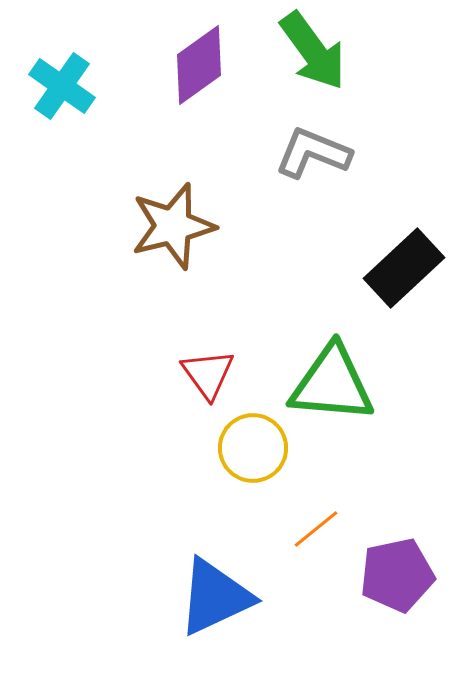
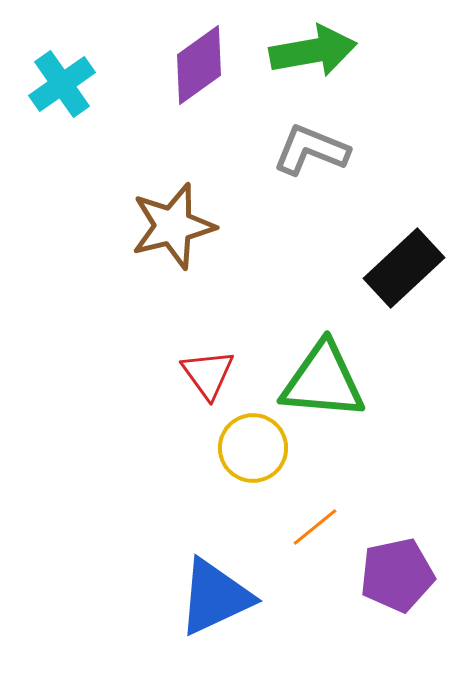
green arrow: rotated 64 degrees counterclockwise
cyan cross: moved 2 px up; rotated 20 degrees clockwise
gray L-shape: moved 2 px left, 3 px up
green triangle: moved 9 px left, 3 px up
orange line: moved 1 px left, 2 px up
